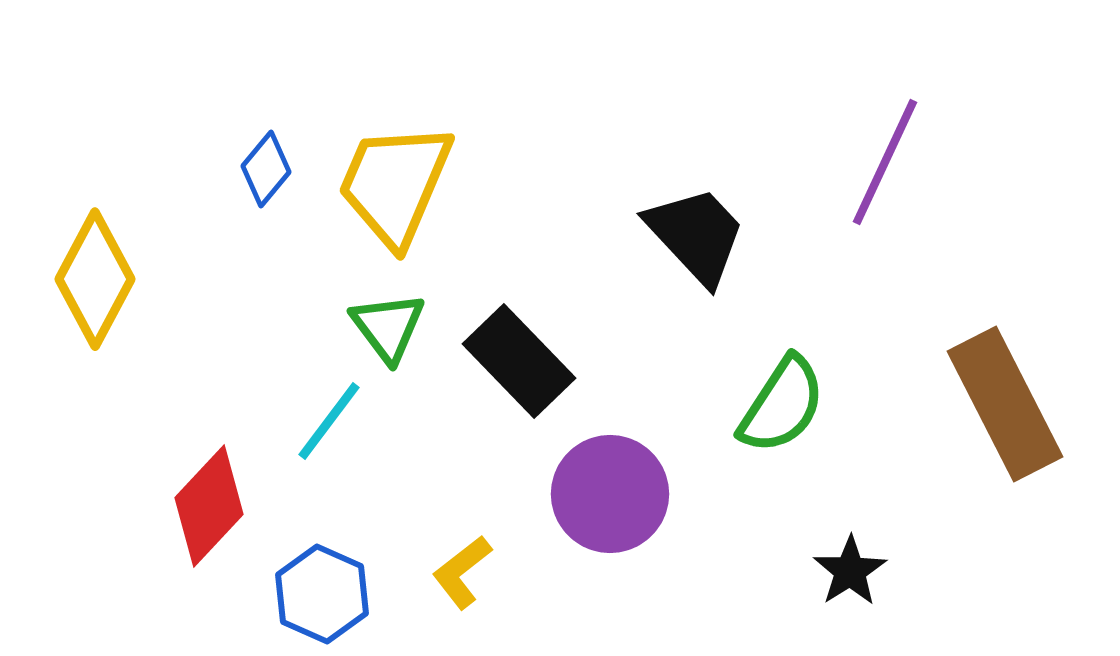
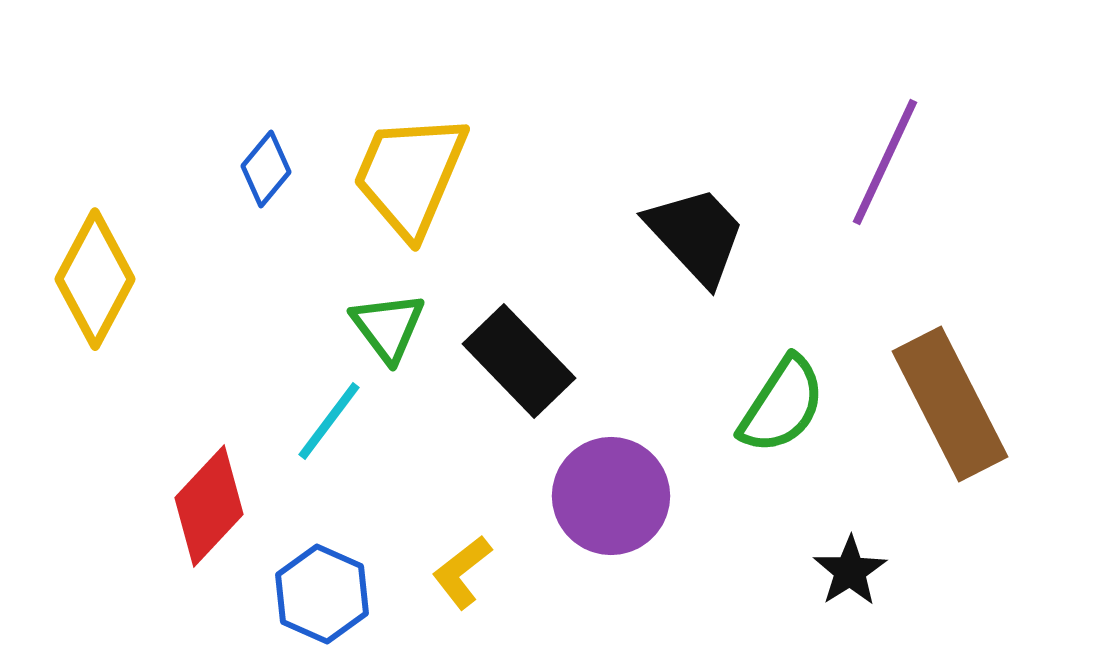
yellow trapezoid: moved 15 px right, 9 px up
brown rectangle: moved 55 px left
purple circle: moved 1 px right, 2 px down
